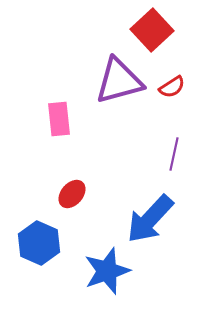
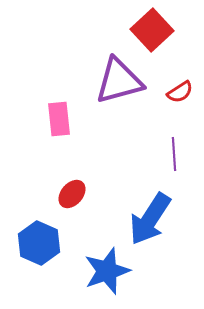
red semicircle: moved 8 px right, 5 px down
purple line: rotated 16 degrees counterclockwise
blue arrow: rotated 10 degrees counterclockwise
